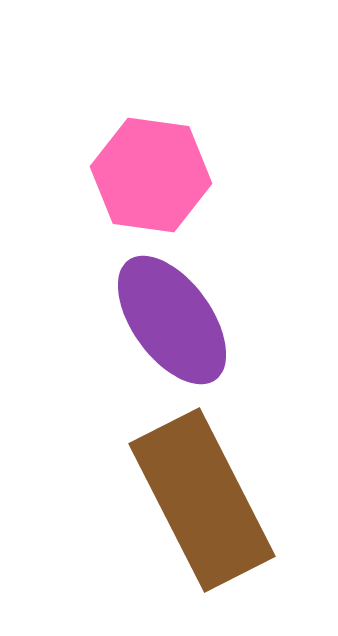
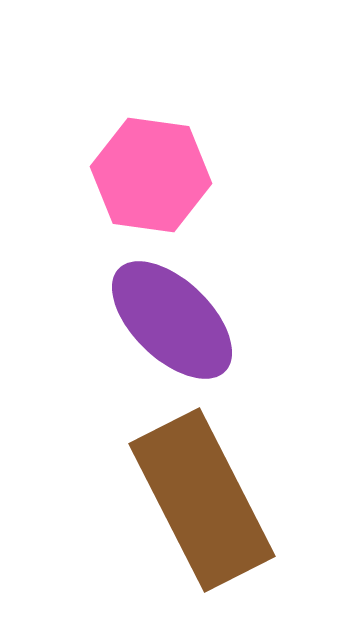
purple ellipse: rotated 10 degrees counterclockwise
